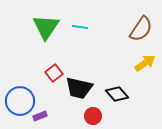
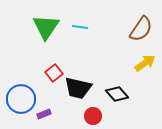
black trapezoid: moved 1 px left
blue circle: moved 1 px right, 2 px up
purple rectangle: moved 4 px right, 2 px up
